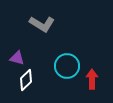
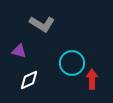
purple triangle: moved 2 px right, 7 px up
cyan circle: moved 5 px right, 3 px up
white diamond: moved 3 px right; rotated 20 degrees clockwise
